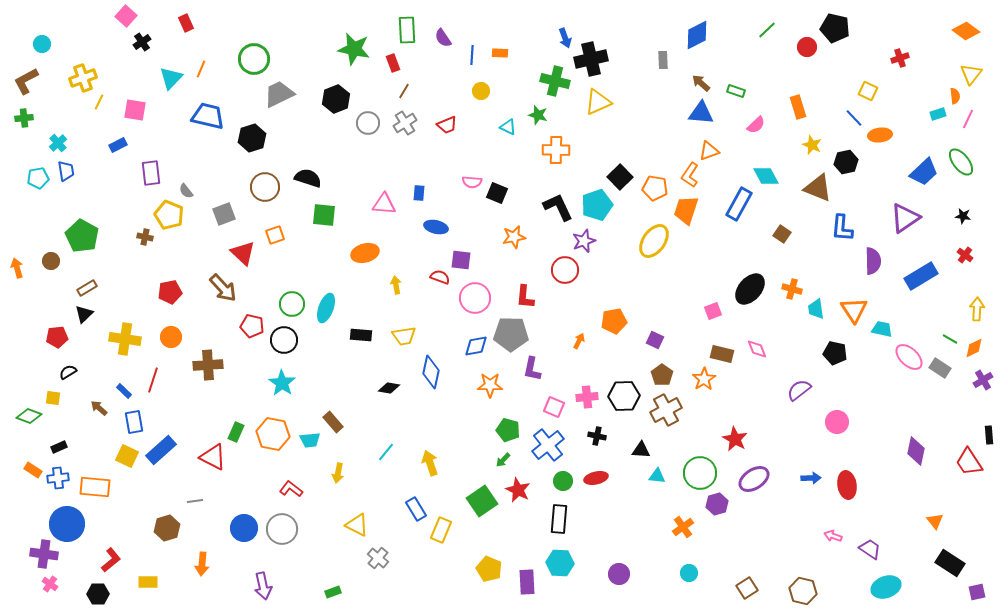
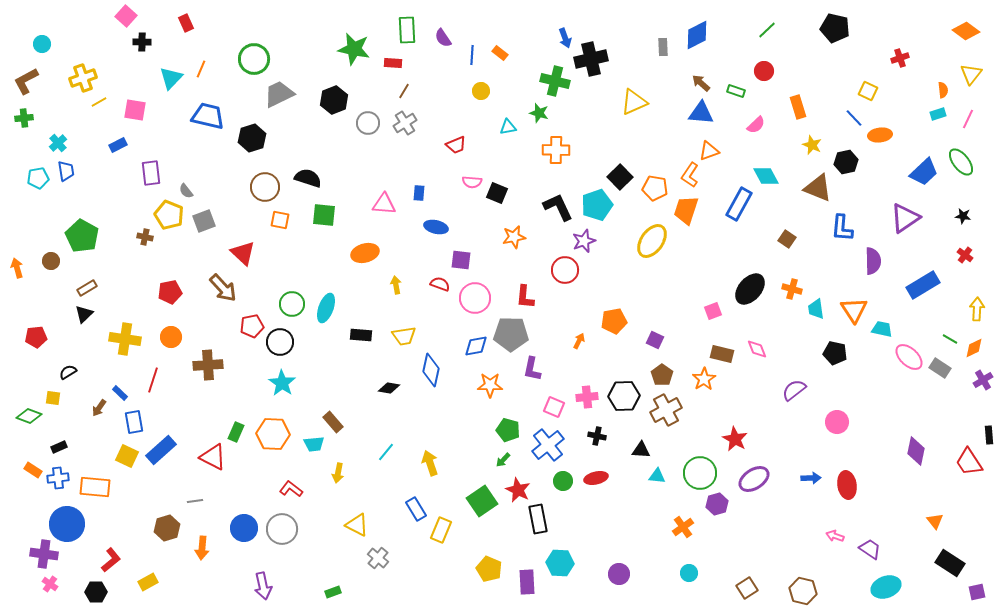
black cross at (142, 42): rotated 36 degrees clockwise
red circle at (807, 47): moved 43 px left, 24 px down
orange rectangle at (500, 53): rotated 35 degrees clockwise
gray rectangle at (663, 60): moved 13 px up
red rectangle at (393, 63): rotated 66 degrees counterclockwise
orange semicircle at (955, 96): moved 12 px left, 6 px up
black hexagon at (336, 99): moved 2 px left, 1 px down
yellow line at (99, 102): rotated 35 degrees clockwise
yellow triangle at (598, 102): moved 36 px right
green star at (538, 115): moved 1 px right, 2 px up
red trapezoid at (447, 125): moved 9 px right, 20 px down
cyan triangle at (508, 127): rotated 36 degrees counterclockwise
gray square at (224, 214): moved 20 px left, 7 px down
brown square at (782, 234): moved 5 px right, 5 px down
orange square at (275, 235): moved 5 px right, 15 px up; rotated 30 degrees clockwise
yellow ellipse at (654, 241): moved 2 px left
blue rectangle at (921, 276): moved 2 px right, 9 px down
red semicircle at (440, 277): moved 7 px down
red pentagon at (252, 326): rotated 25 degrees counterclockwise
red pentagon at (57, 337): moved 21 px left
black circle at (284, 340): moved 4 px left, 2 px down
blue diamond at (431, 372): moved 2 px up
purple semicircle at (799, 390): moved 5 px left
blue rectangle at (124, 391): moved 4 px left, 2 px down
brown arrow at (99, 408): rotated 96 degrees counterclockwise
orange hexagon at (273, 434): rotated 8 degrees counterclockwise
cyan trapezoid at (310, 440): moved 4 px right, 4 px down
black rectangle at (559, 519): moved 21 px left; rotated 16 degrees counterclockwise
pink arrow at (833, 536): moved 2 px right
orange arrow at (202, 564): moved 16 px up
yellow rectangle at (148, 582): rotated 30 degrees counterclockwise
black hexagon at (98, 594): moved 2 px left, 2 px up
